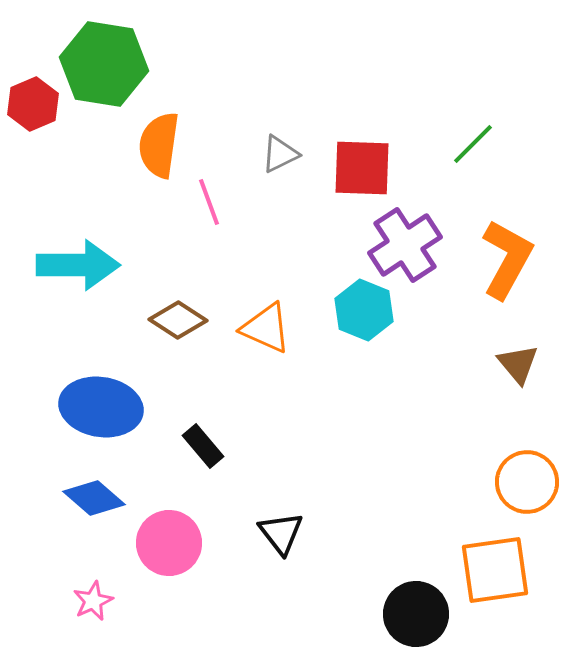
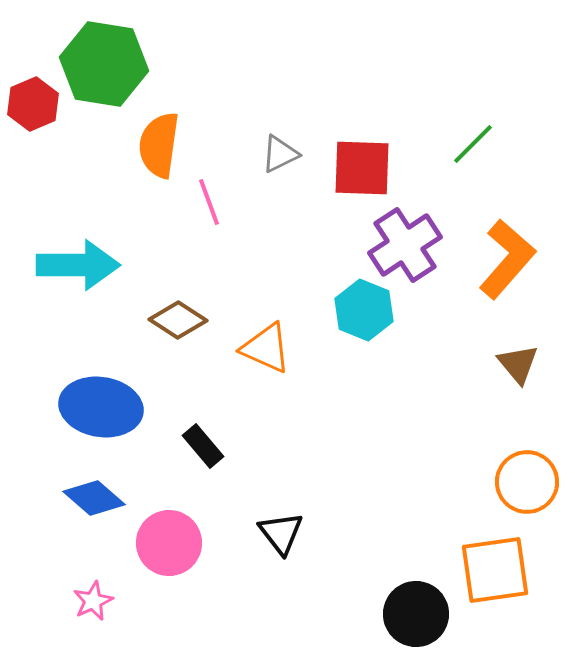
orange L-shape: rotated 12 degrees clockwise
orange triangle: moved 20 px down
